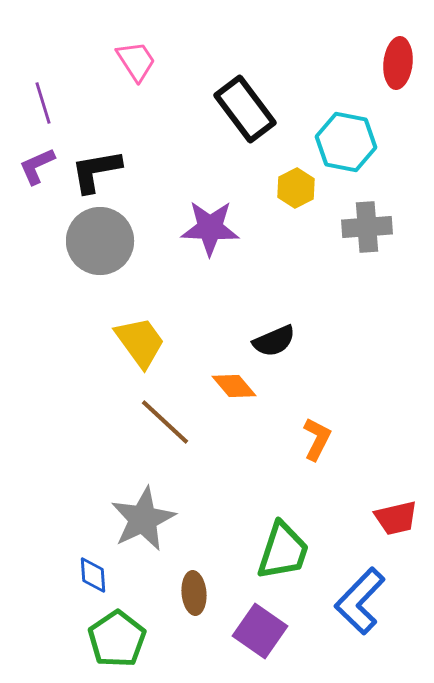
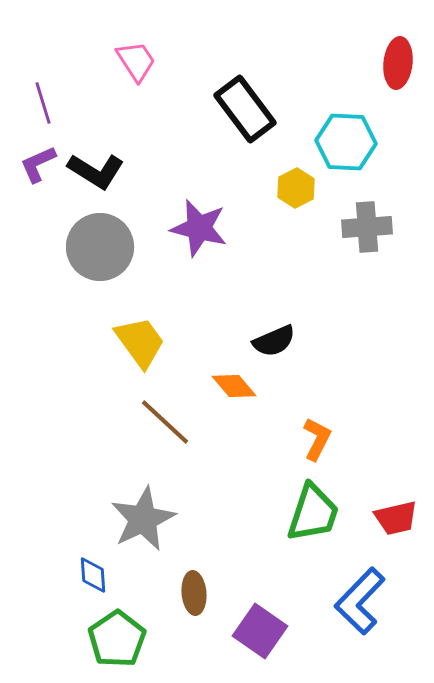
cyan hexagon: rotated 8 degrees counterclockwise
purple L-shape: moved 1 px right, 2 px up
black L-shape: rotated 138 degrees counterclockwise
purple star: moved 11 px left; rotated 12 degrees clockwise
gray circle: moved 6 px down
green trapezoid: moved 30 px right, 38 px up
